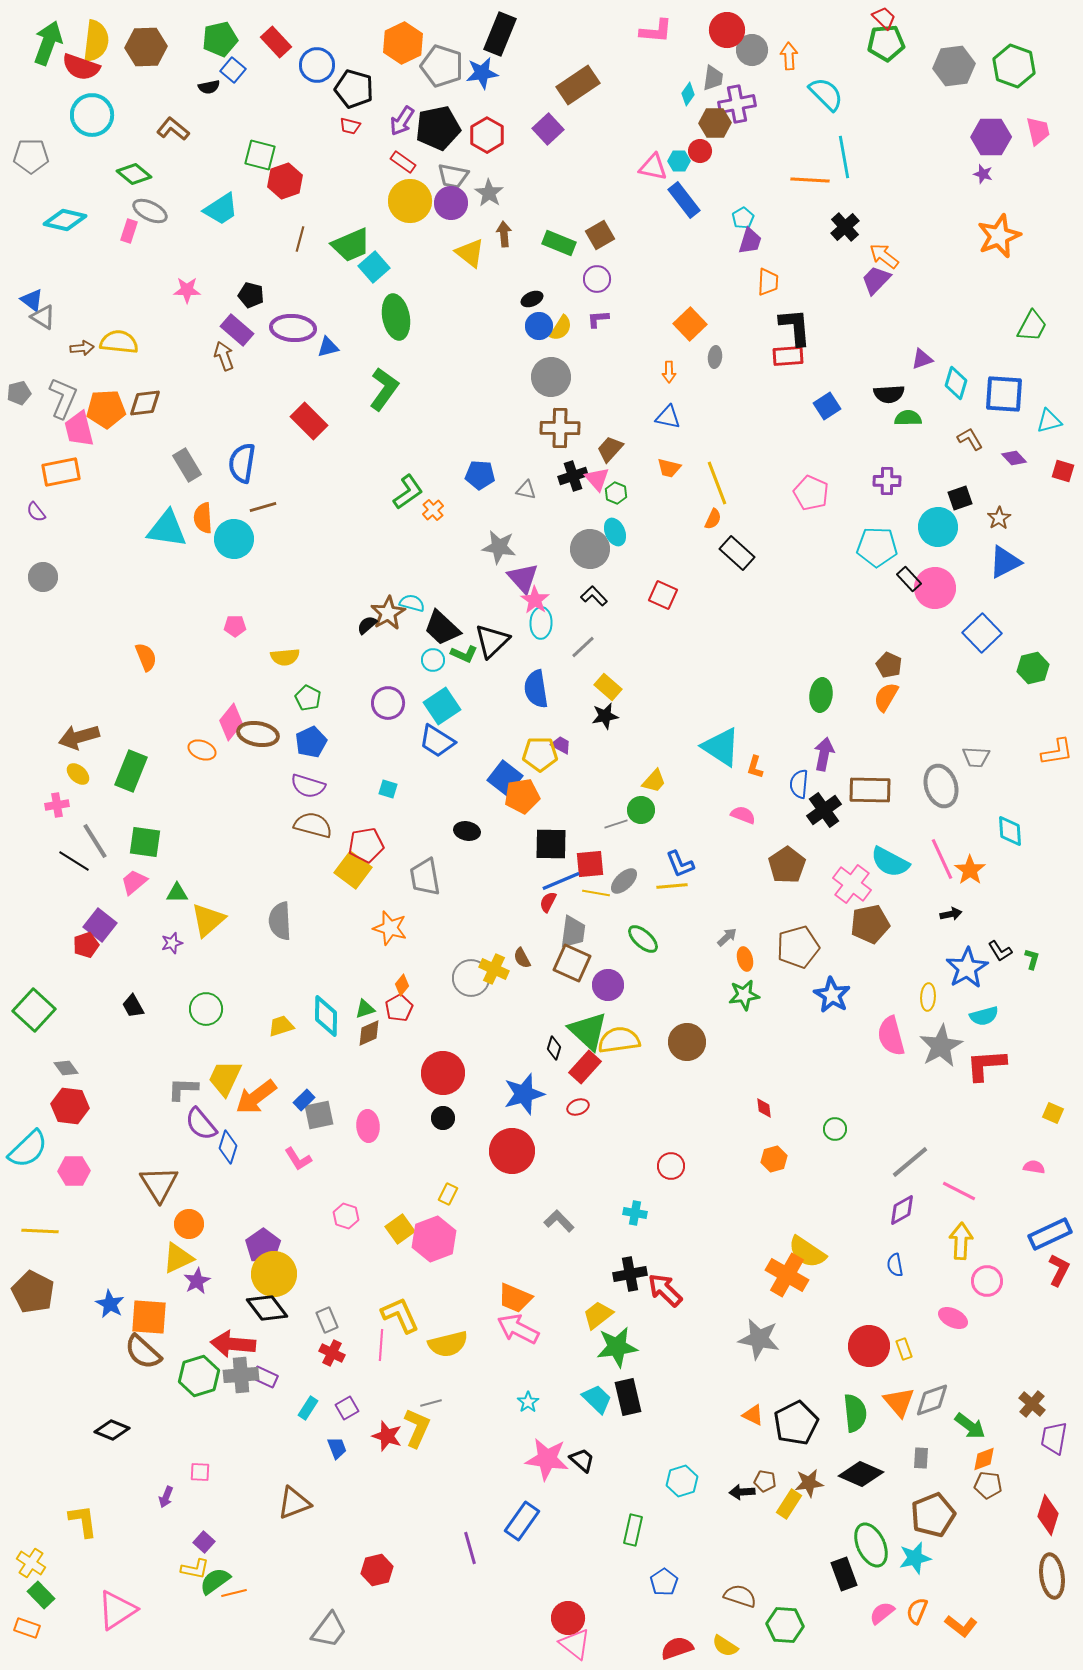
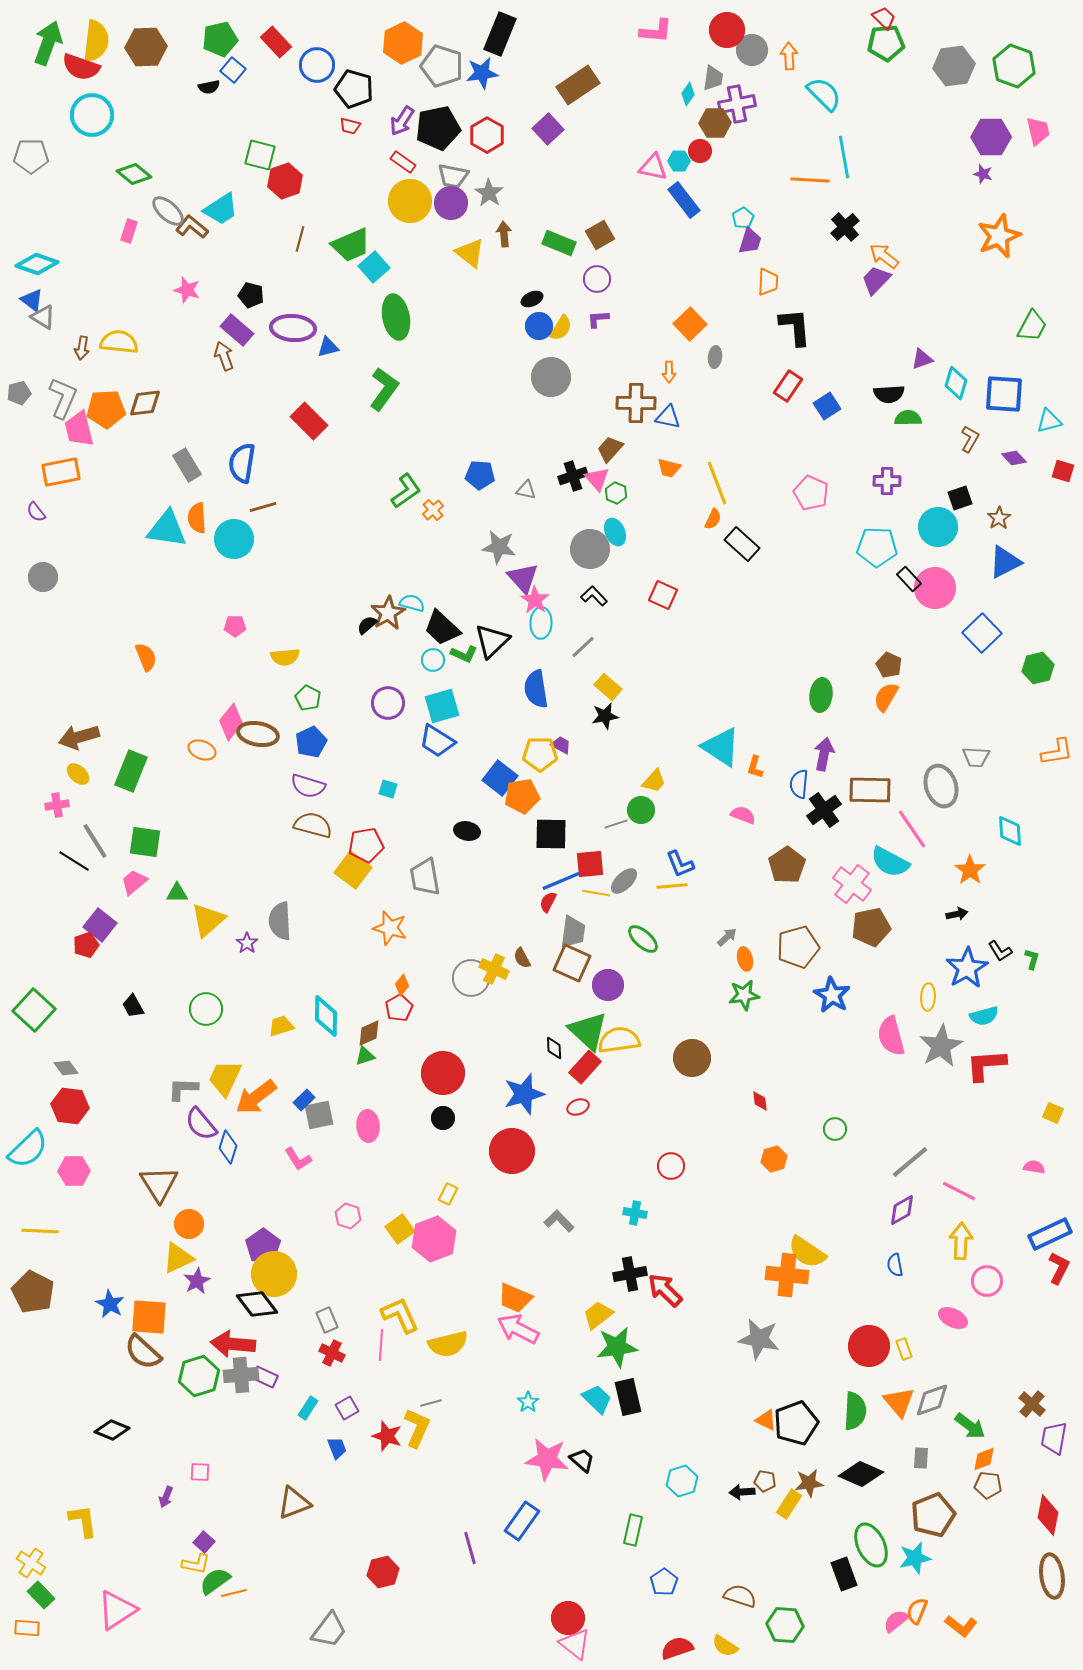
cyan semicircle at (826, 94): moved 2 px left
brown L-shape at (173, 129): moved 19 px right, 98 px down
gray ellipse at (150, 211): moved 18 px right; rotated 16 degrees clockwise
cyan diamond at (65, 220): moved 28 px left, 44 px down; rotated 6 degrees clockwise
pink star at (187, 290): rotated 16 degrees clockwise
brown arrow at (82, 348): rotated 105 degrees clockwise
red rectangle at (788, 356): moved 30 px down; rotated 52 degrees counterclockwise
brown cross at (560, 428): moved 76 px right, 25 px up
brown L-shape at (970, 439): rotated 60 degrees clockwise
green L-shape at (408, 492): moved 2 px left, 1 px up
orange semicircle at (203, 518): moved 6 px left
black rectangle at (737, 553): moved 5 px right, 9 px up
green hexagon at (1033, 668): moved 5 px right
cyan square at (442, 706): rotated 18 degrees clockwise
blue square at (505, 778): moved 5 px left
black square at (551, 844): moved 10 px up
pink line at (942, 859): moved 30 px left, 30 px up; rotated 9 degrees counterclockwise
black arrow at (951, 914): moved 6 px right
brown pentagon at (870, 924): moved 1 px right, 3 px down
purple star at (172, 943): moved 75 px right; rotated 20 degrees counterclockwise
green triangle at (365, 1009): moved 47 px down
brown circle at (687, 1042): moved 5 px right, 16 px down
black diamond at (554, 1048): rotated 20 degrees counterclockwise
red diamond at (764, 1108): moved 4 px left, 7 px up
pink hexagon at (346, 1216): moved 2 px right
red L-shape at (1059, 1270): moved 2 px up
orange cross at (787, 1275): rotated 24 degrees counterclockwise
black diamond at (267, 1308): moved 10 px left, 4 px up
green semicircle at (855, 1413): moved 2 px up; rotated 9 degrees clockwise
orange triangle at (753, 1415): moved 13 px right, 5 px down
black pentagon at (796, 1423): rotated 6 degrees clockwise
red diamond at (1048, 1515): rotated 6 degrees counterclockwise
yellow L-shape at (195, 1569): moved 1 px right, 5 px up
red hexagon at (377, 1570): moved 6 px right, 2 px down
pink semicircle at (882, 1613): moved 14 px right, 8 px down
orange rectangle at (27, 1628): rotated 15 degrees counterclockwise
